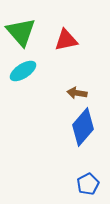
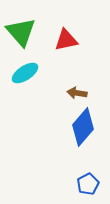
cyan ellipse: moved 2 px right, 2 px down
